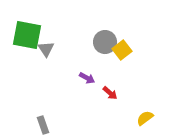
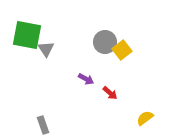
purple arrow: moved 1 px left, 1 px down
